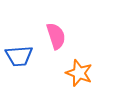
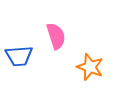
orange star: moved 11 px right, 6 px up
